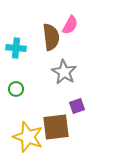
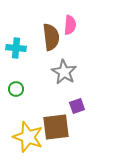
pink semicircle: rotated 24 degrees counterclockwise
